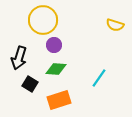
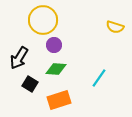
yellow semicircle: moved 2 px down
black arrow: rotated 15 degrees clockwise
